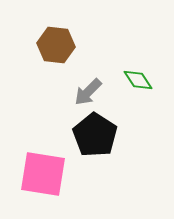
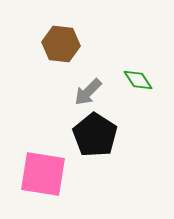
brown hexagon: moved 5 px right, 1 px up
